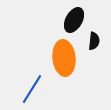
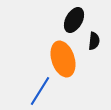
orange ellipse: moved 1 px left, 1 px down; rotated 12 degrees counterclockwise
blue line: moved 8 px right, 2 px down
